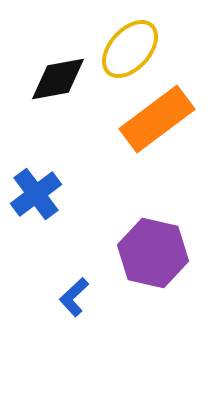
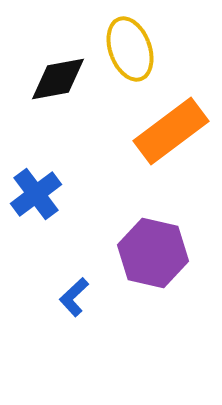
yellow ellipse: rotated 62 degrees counterclockwise
orange rectangle: moved 14 px right, 12 px down
